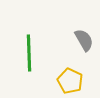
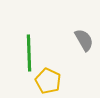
yellow pentagon: moved 22 px left
